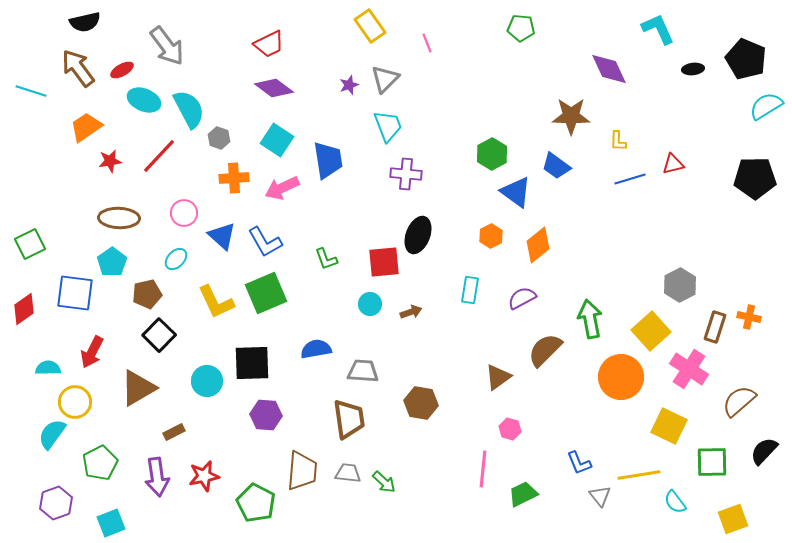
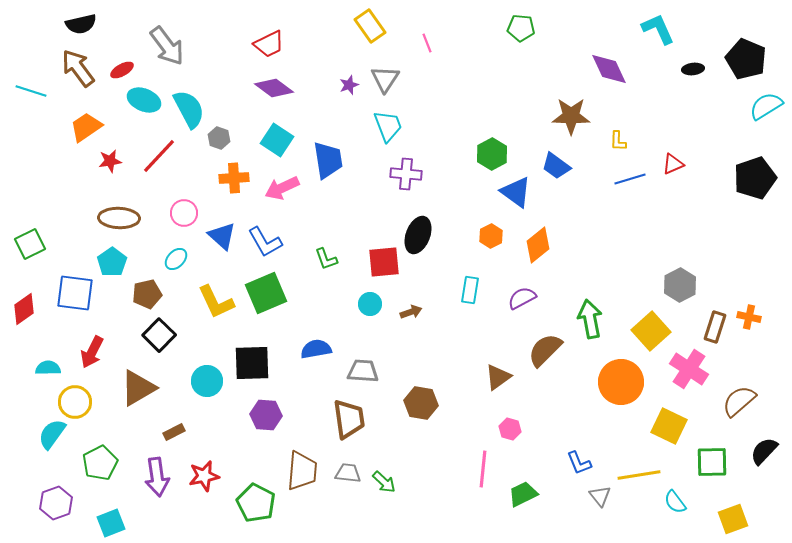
black semicircle at (85, 22): moved 4 px left, 2 px down
gray triangle at (385, 79): rotated 12 degrees counterclockwise
red triangle at (673, 164): rotated 10 degrees counterclockwise
black pentagon at (755, 178): rotated 18 degrees counterclockwise
orange circle at (621, 377): moved 5 px down
